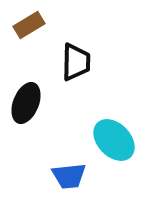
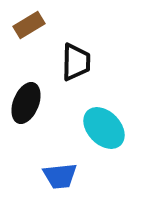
cyan ellipse: moved 10 px left, 12 px up
blue trapezoid: moved 9 px left
